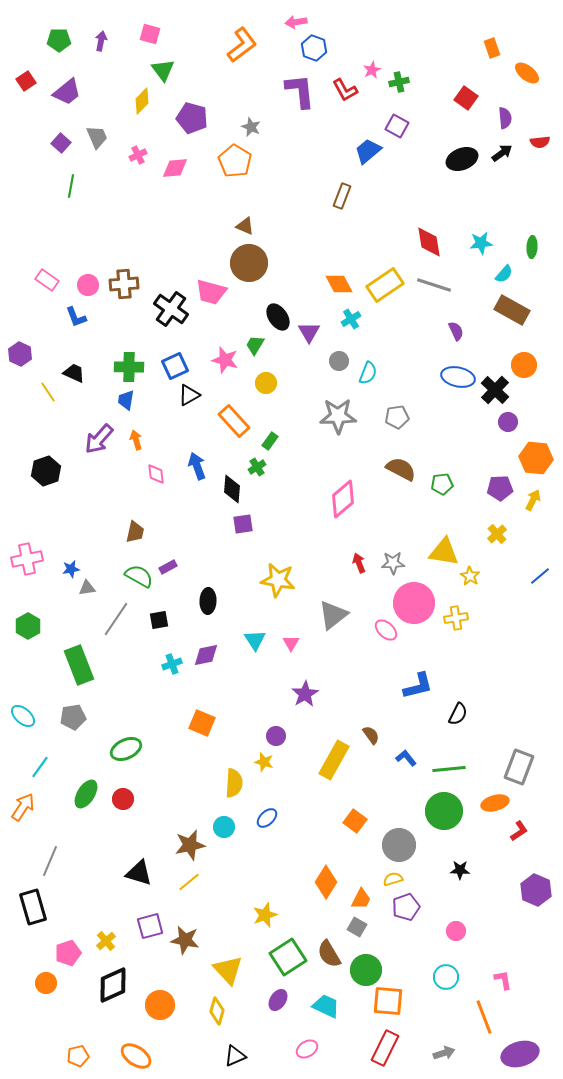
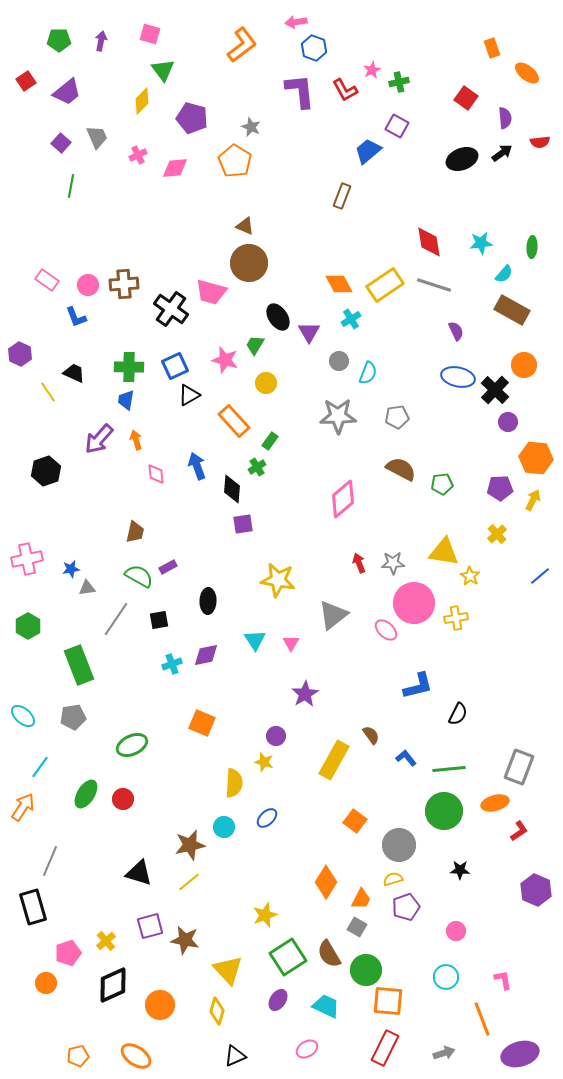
green ellipse at (126, 749): moved 6 px right, 4 px up
orange line at (484, 1017): moved 2 px left, 2 px down
